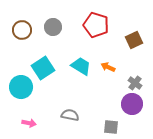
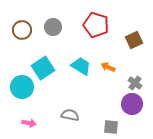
cyan circle: moved 1 px right
